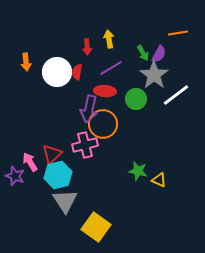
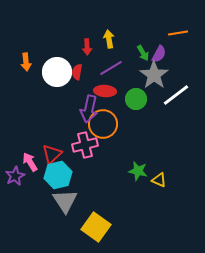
purple star: rotated 24 degrees clockwise
